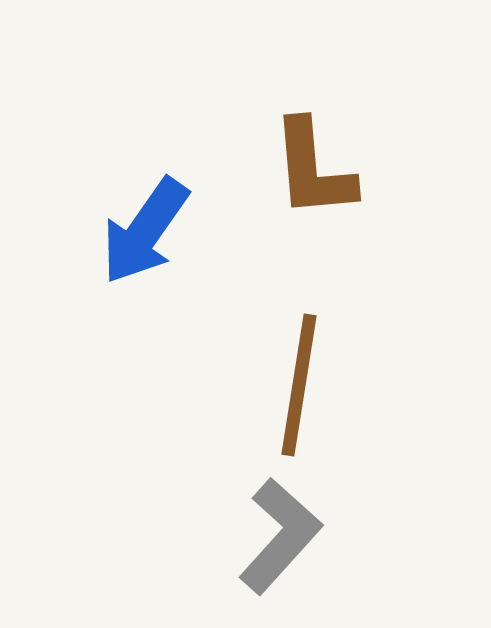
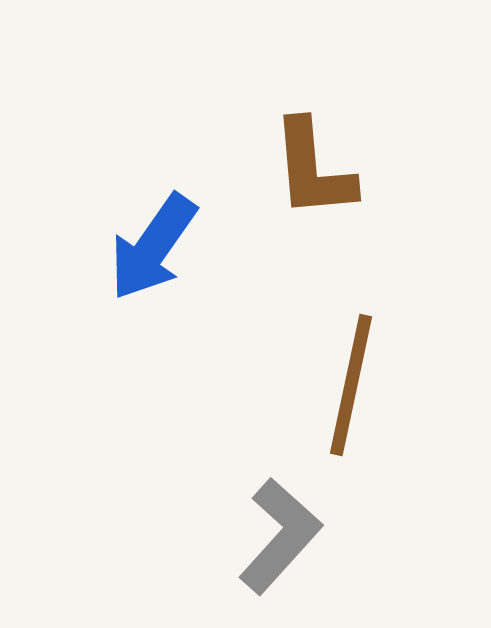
blue arrow: moved 8 px right, 16 px down
brown line: moved 52 px right; rotated 3 degrees clockwise
